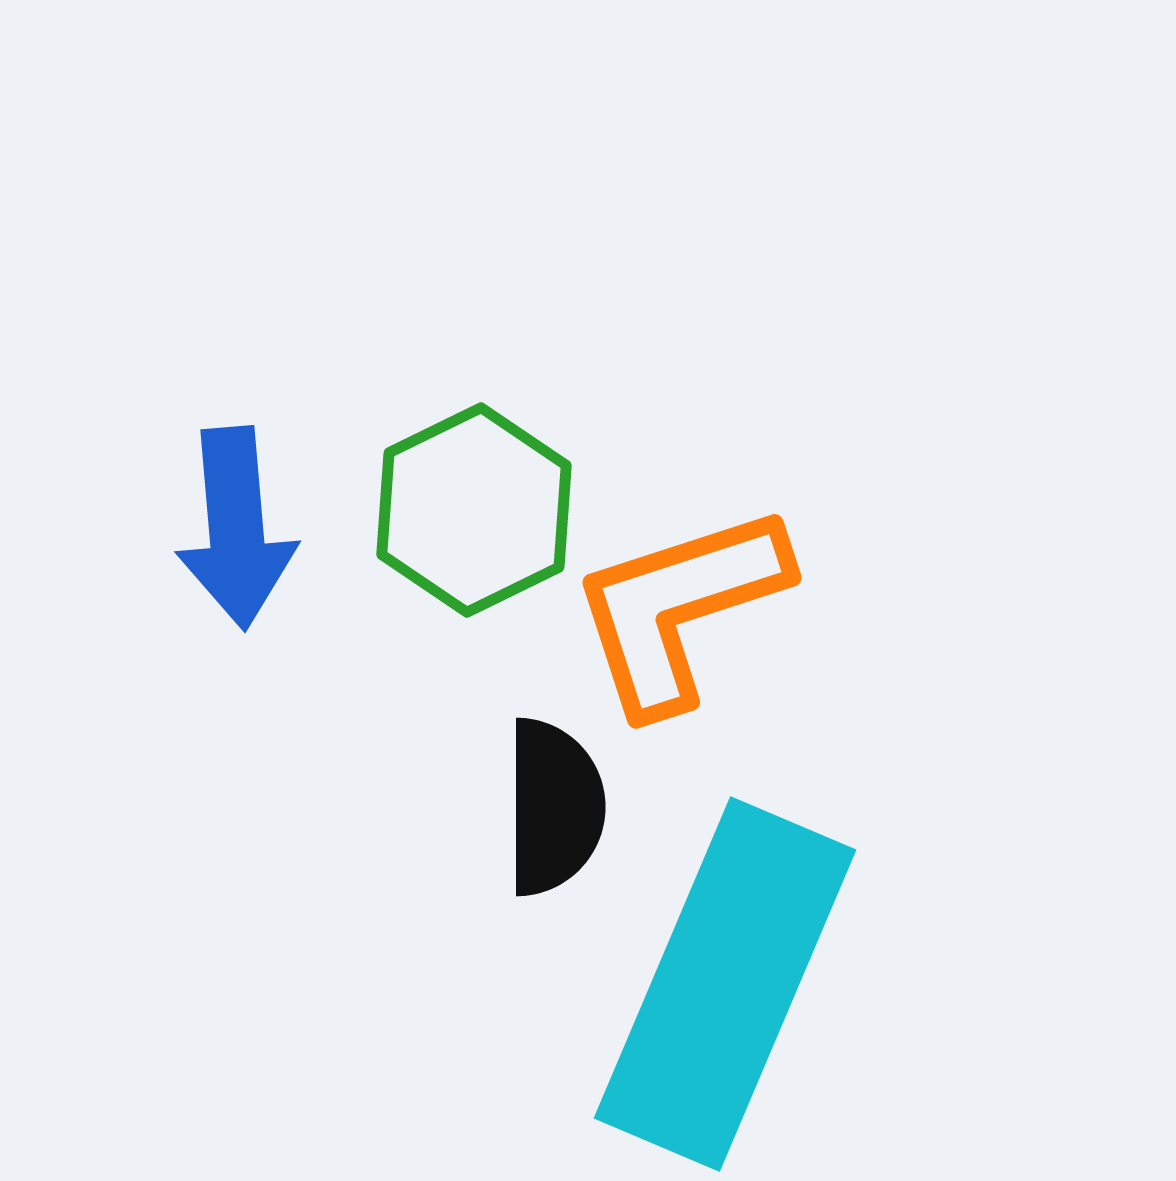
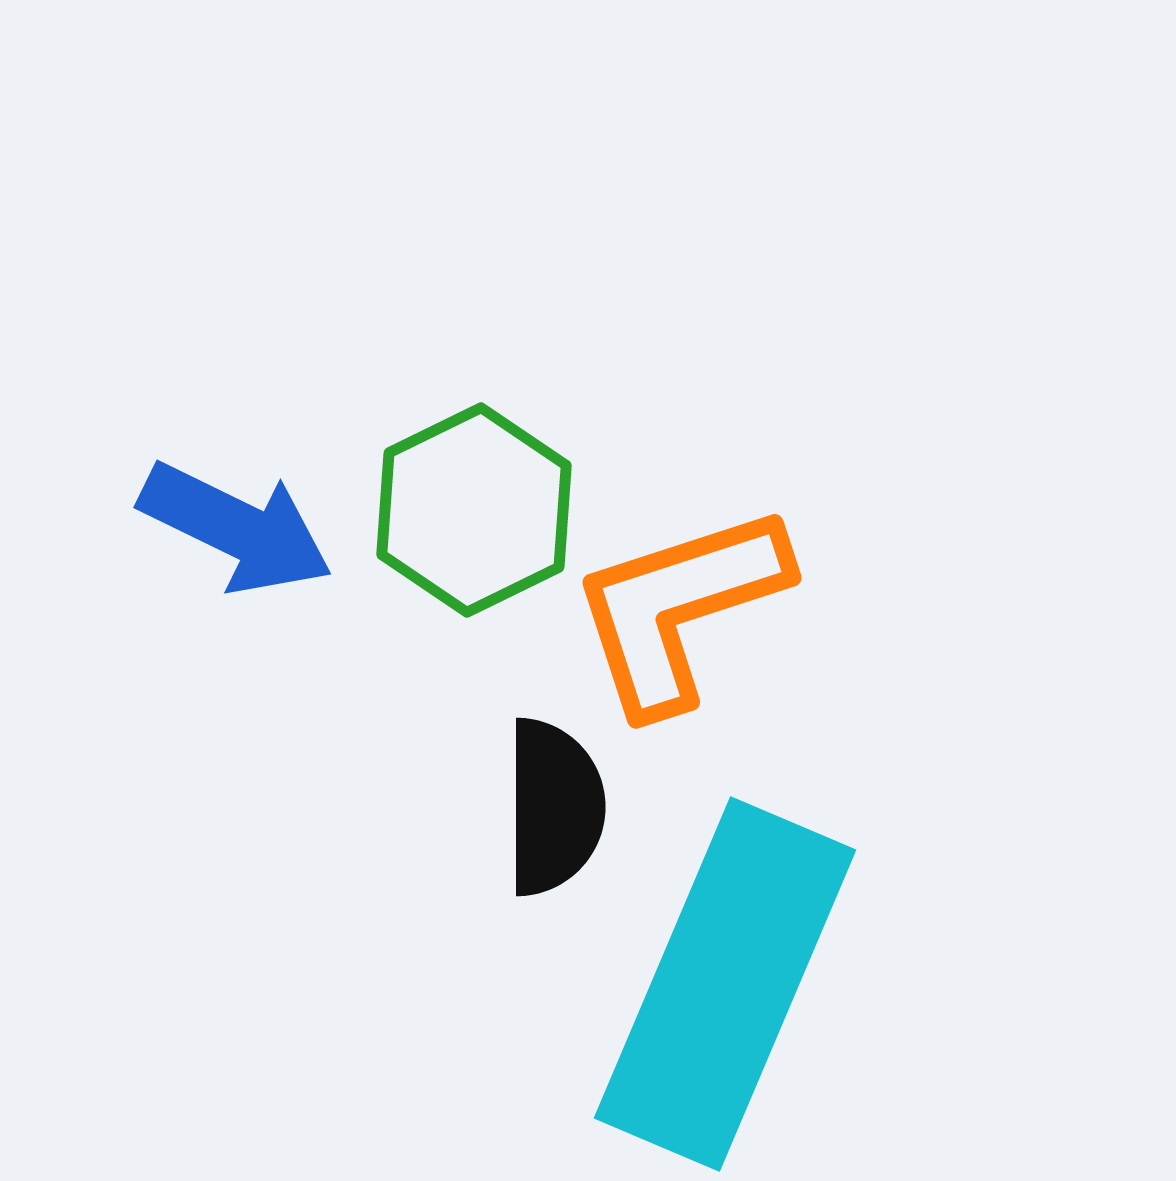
blue arrow: rotated 59 degrees counterclockwise
